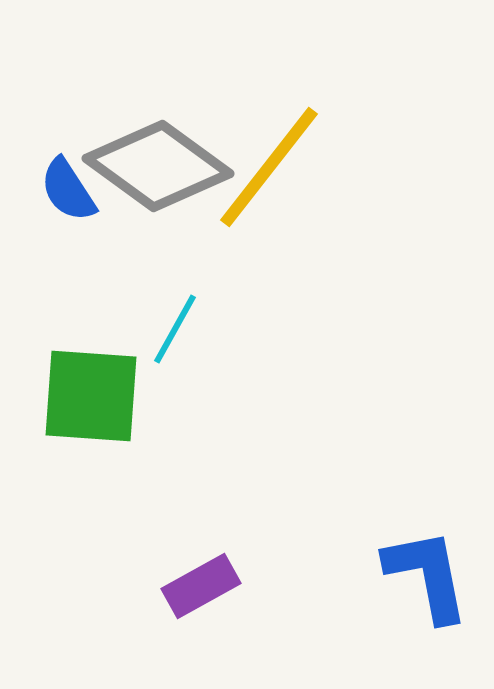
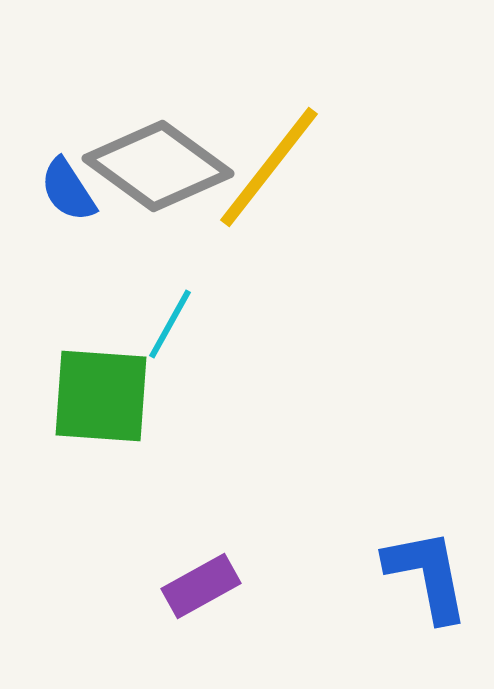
cyan line: moved 5 px left, 5 px up
green square: moved 10 px right
